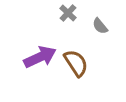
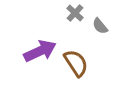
gray cross: moved 7 px right
purple arrow: moved 6 px up
